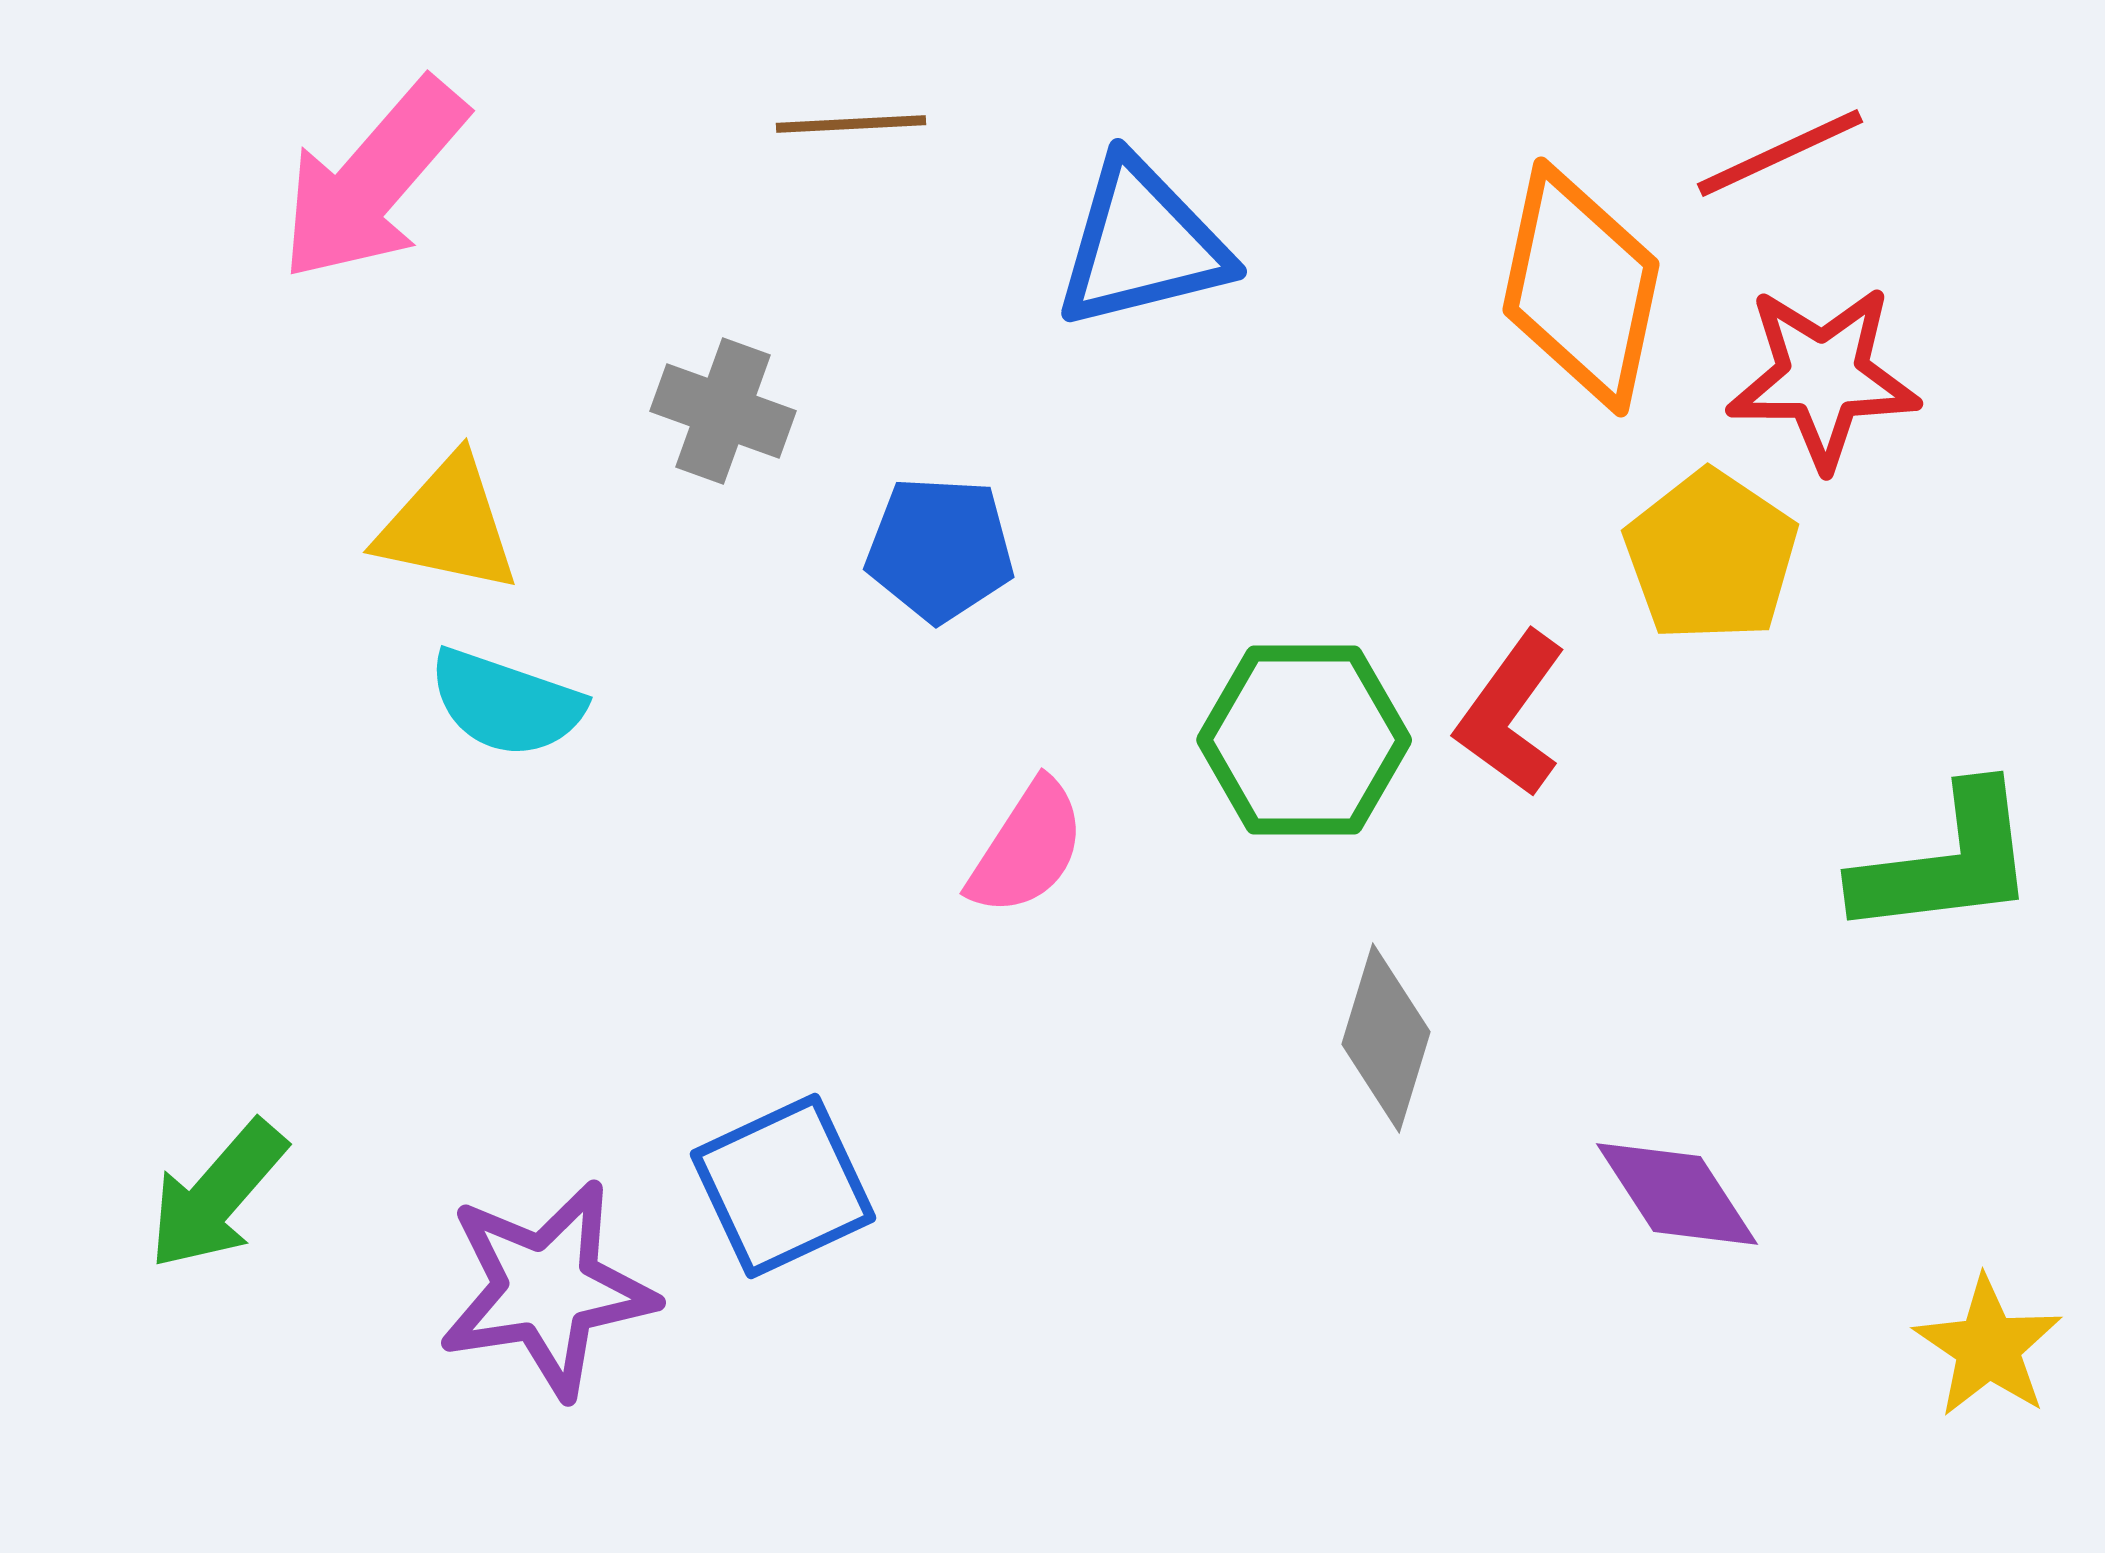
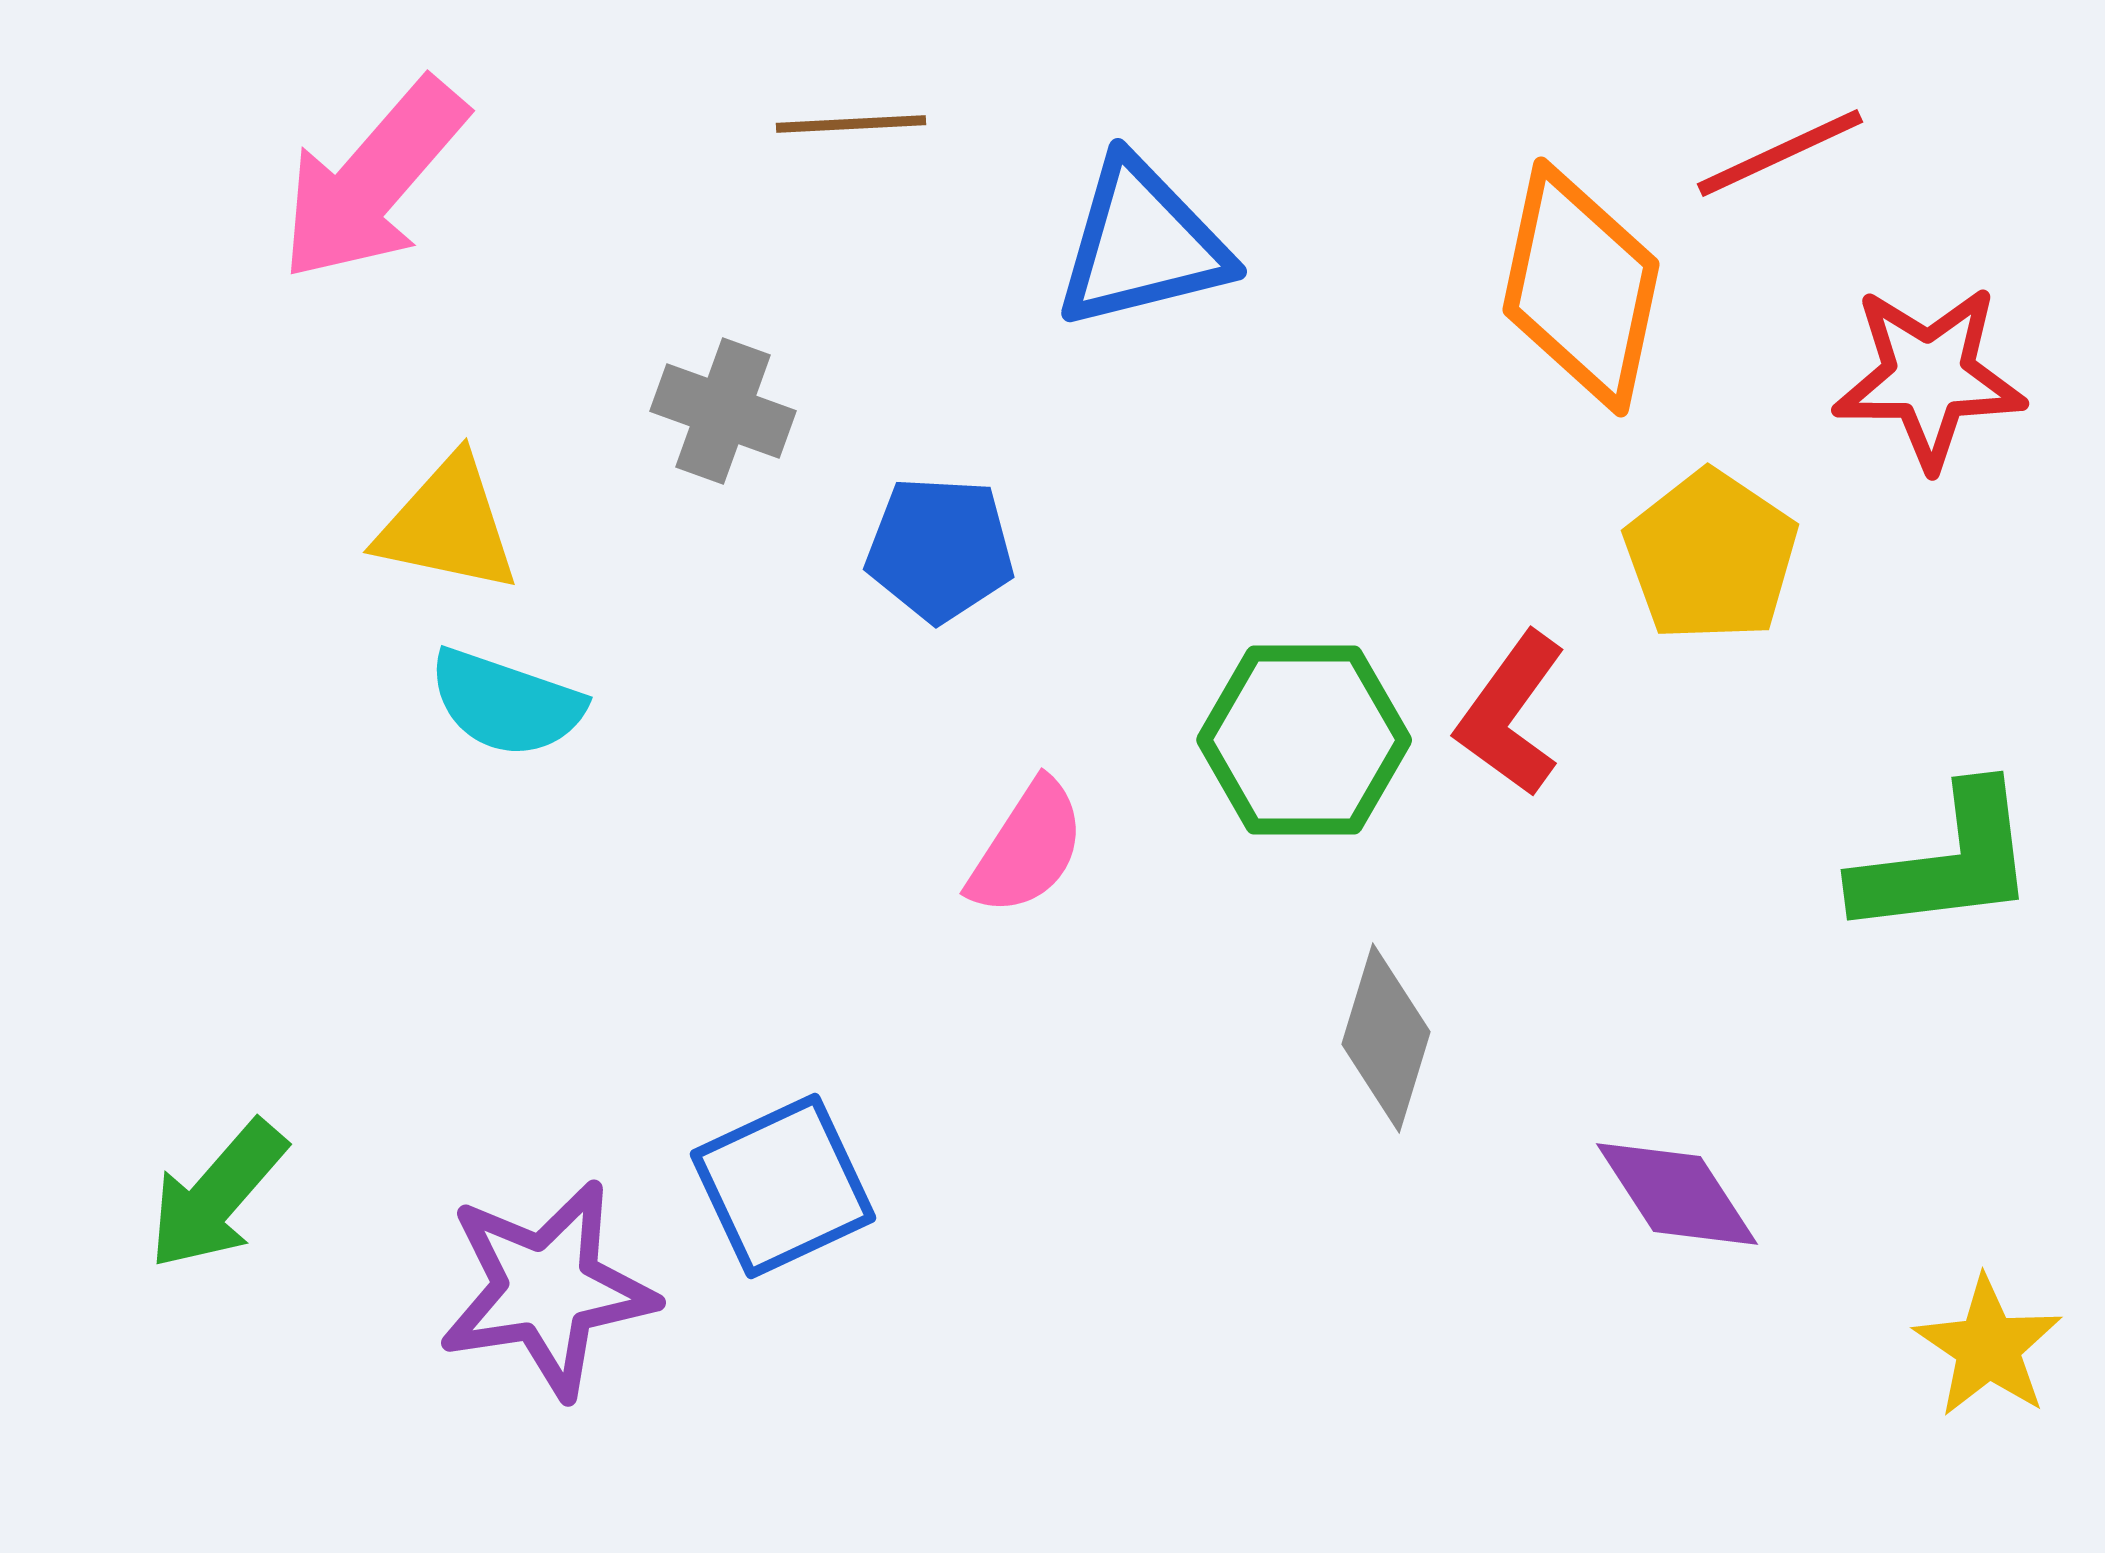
red star: moved 106 px right
